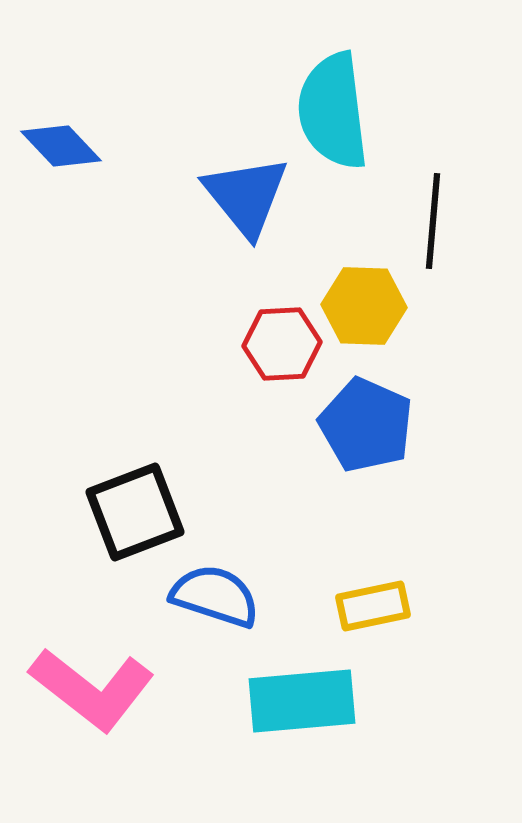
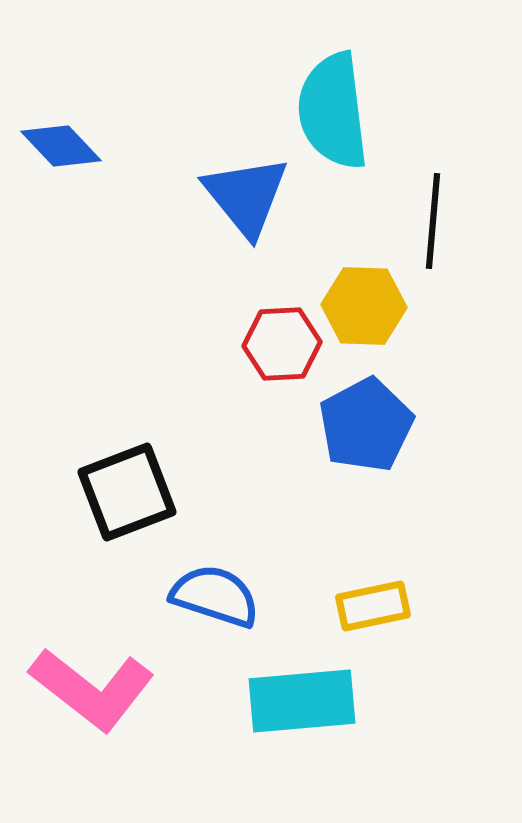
blue pentagon: rotated 20 degrees clockwise
black square: moved 8 px left, 20 px up
